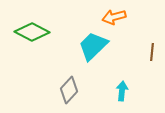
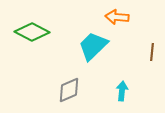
orange arrow: moved 3 px right; rotated 20 degrees clockwise
gray diamond: rotated 24 degrees clockwise
